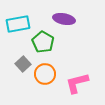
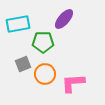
purple ellipse: rotated 60 degrees counterclockwise
green pentagon: rotated 30 degrees counterclockwise
gray square: rotated 21 degrees clockwise
pink L-shape: moved 4 px left; rotated 10 degrees clockwise
